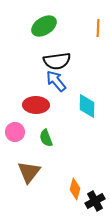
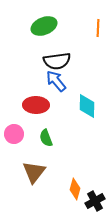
green ellipse: rotated 10 degrees clockwise
pink circle: moved 1 px left, 2 px down
brown triangle: moved 5 px right
